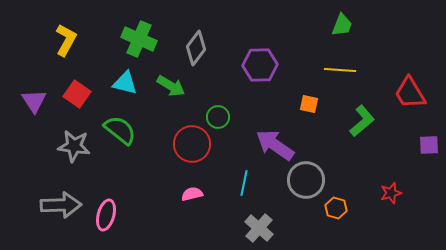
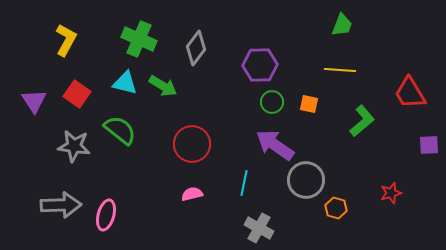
green arrow: moved 8 px left
green circle: moved 54 px right, 15 px up
gray cross: rotated 12 degrees counterclockwise
